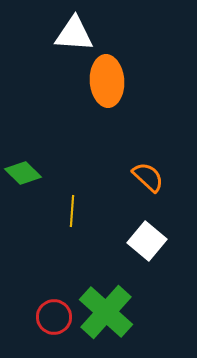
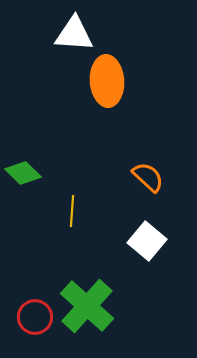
green cross: moved 19 px left, 6 px up
red circle: moved 19 px left
